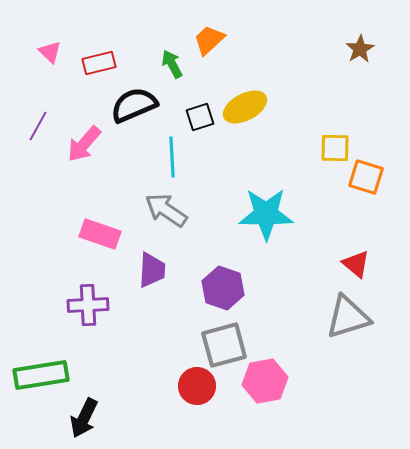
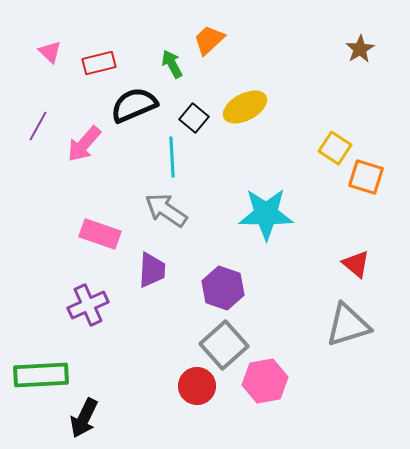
black square: moved 6 px left, 1 px down; rotated 32 degrees counterclockwise
yellow square: rotated 32 degrees clockwise
purple cross: rotated 21 degrees counterclockwise
gray triangle: moved 8 px down
gray square: rotated 27 degrees counterclockwise
green rectangle: rotated 6 degrees clockwise
